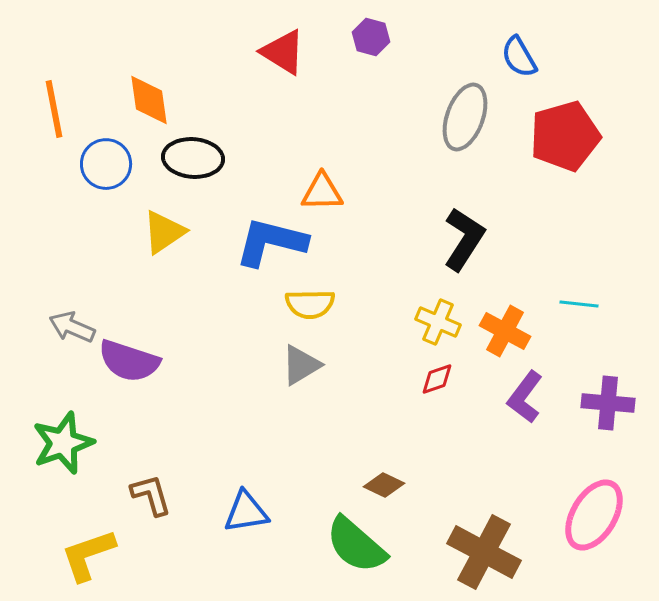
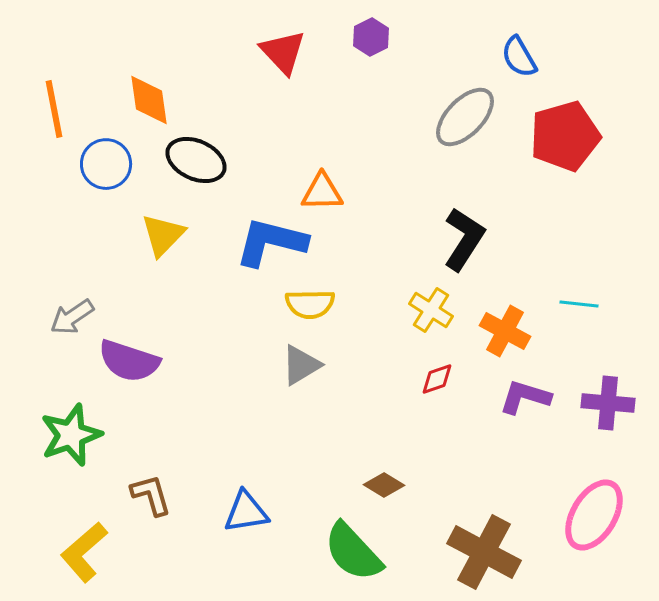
purple hexagon: rotated 18 degrees clockwise
red triangle: rotated 15 degrees clockwise
gray ellipse: rotated 24 degrees clockwise
black ellipse: moved 3 px right, 2 px down; rotated 20 degrees clockwise
yellow triangle: moved 1 px left, 3 px down; rotated 12 degrees counterclockwise
yellow cross: moved 7 px left, 12 px up; rotated 9 degrees clockwise
gray arrow: moved 10 px up; rotated 57 degrees counterclockwise
purple L-shape: rotated 70 degrees clockwise
green star: moved 8 px right, 8 px up
brown diamond: rotated 6 degrees clockwise
green semicircle: moved 3 px left, 7 px down; rotated 6 degrees clockwise
yellow L-shape: moved 4 px left, 3 px up; rotated 22 degrees counterclockwise
